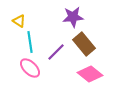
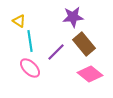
cyan line: moved 1 px up
